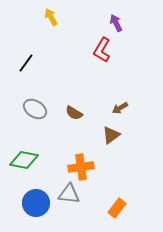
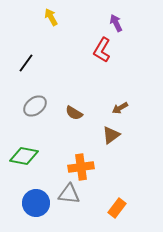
gray ellipse: moved 3 px up; rotated 70 degrees counterclockwise
green diamond: moved 4 px up
